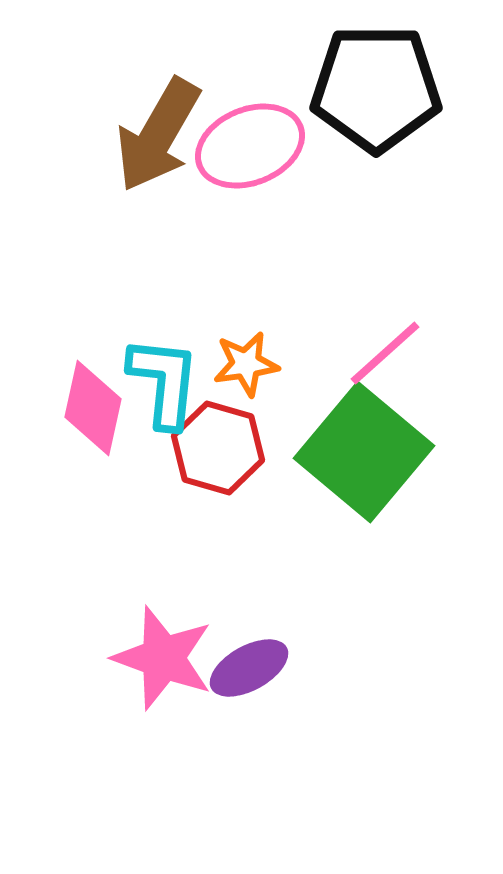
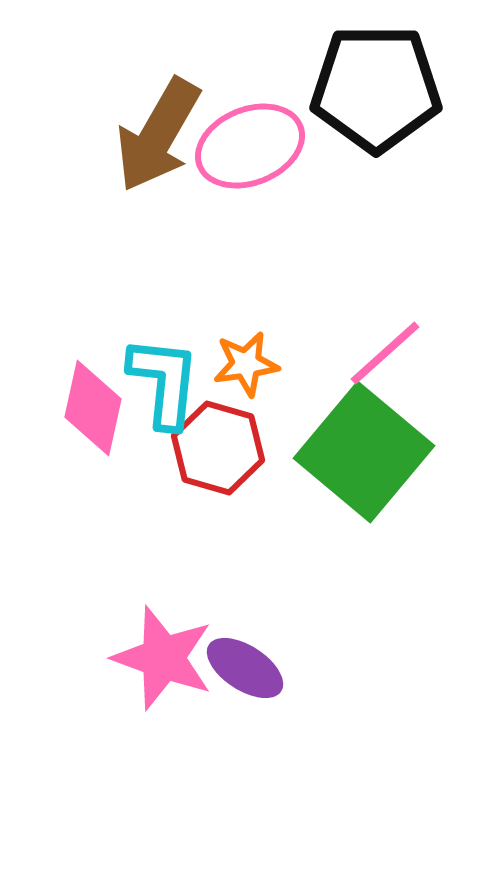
purple ellipse: moved 4 px left; rotated 62 degrees clockwise
